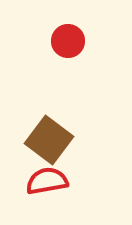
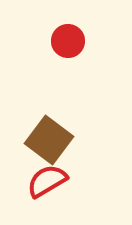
red semicircle: rotated 21 degrees counterclockwise
